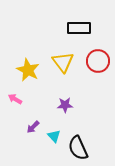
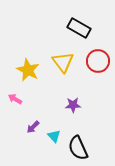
black rectangle: rotated 30 degrees clockwise
purple star: moved 8 px right
